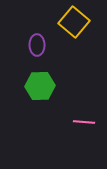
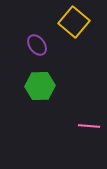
purple ellipse: rotated 35 degrees counterclockwise
pink line: moved 5 px right, 4 px down
